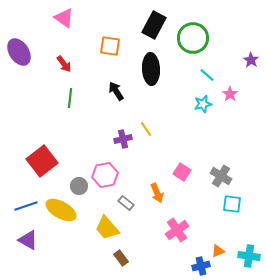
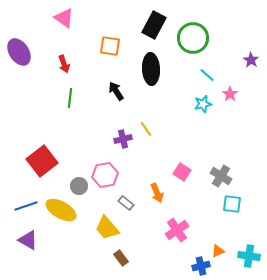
red arrow: rotated 18 degrees clockwise
